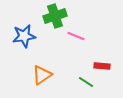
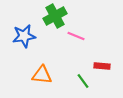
green cross: rotated 10 degrees counterclockwise
orange triangle: rotated 40 degrees clockwise
green line: moved 3 px left, 1 px up; rotated 21 degrees clockwise
